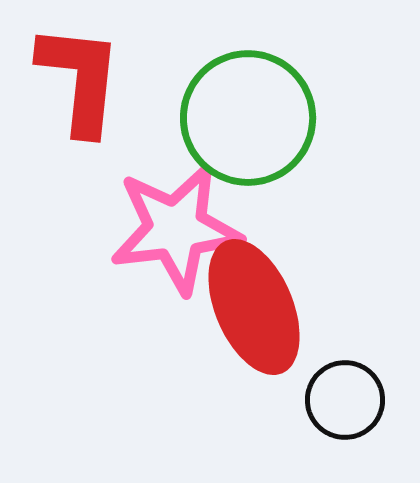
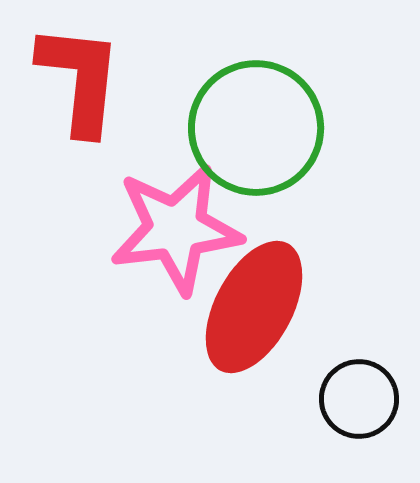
green circle: moved 8 px right, 10 px down
red ellipse: rotated 51 degrees clockwise
black circle: moved 14 px right, 1 px up
